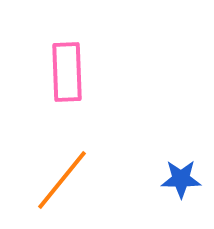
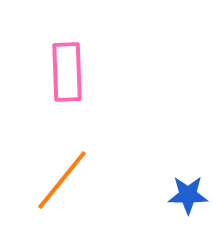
blue star: moved 7 px right, 16 px down
